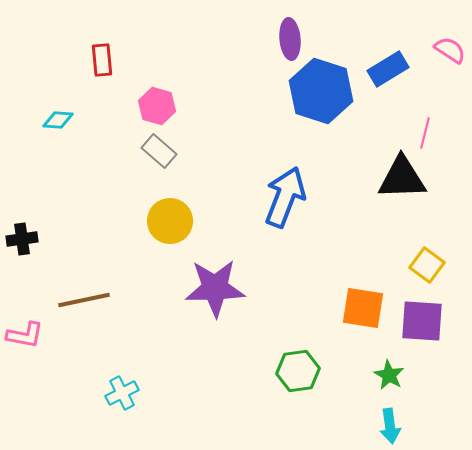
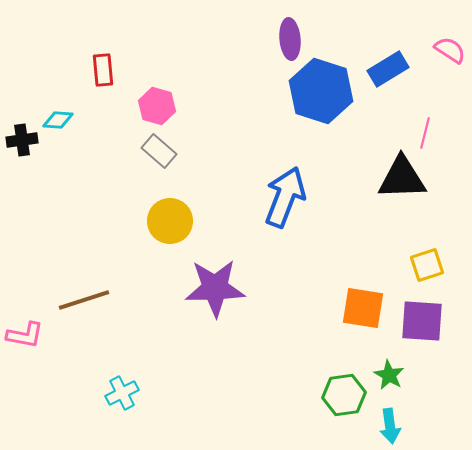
red rectangle: moved 1 px right, 10 px down
black cross: moved 99 px up
yellow square: rotated 36 degrees clockwise
brown line: rotated 6 degrees counterclockwise
green hexagon: moved 46 px right, 24 px down
